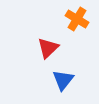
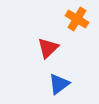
blue triangle: moved 4 px left, 4 px down; rotated 15 degrees clockwise
